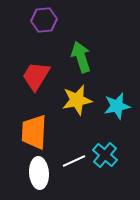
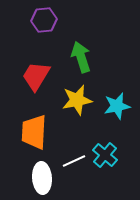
white ellipse: moved 3 px right, 5 px down
